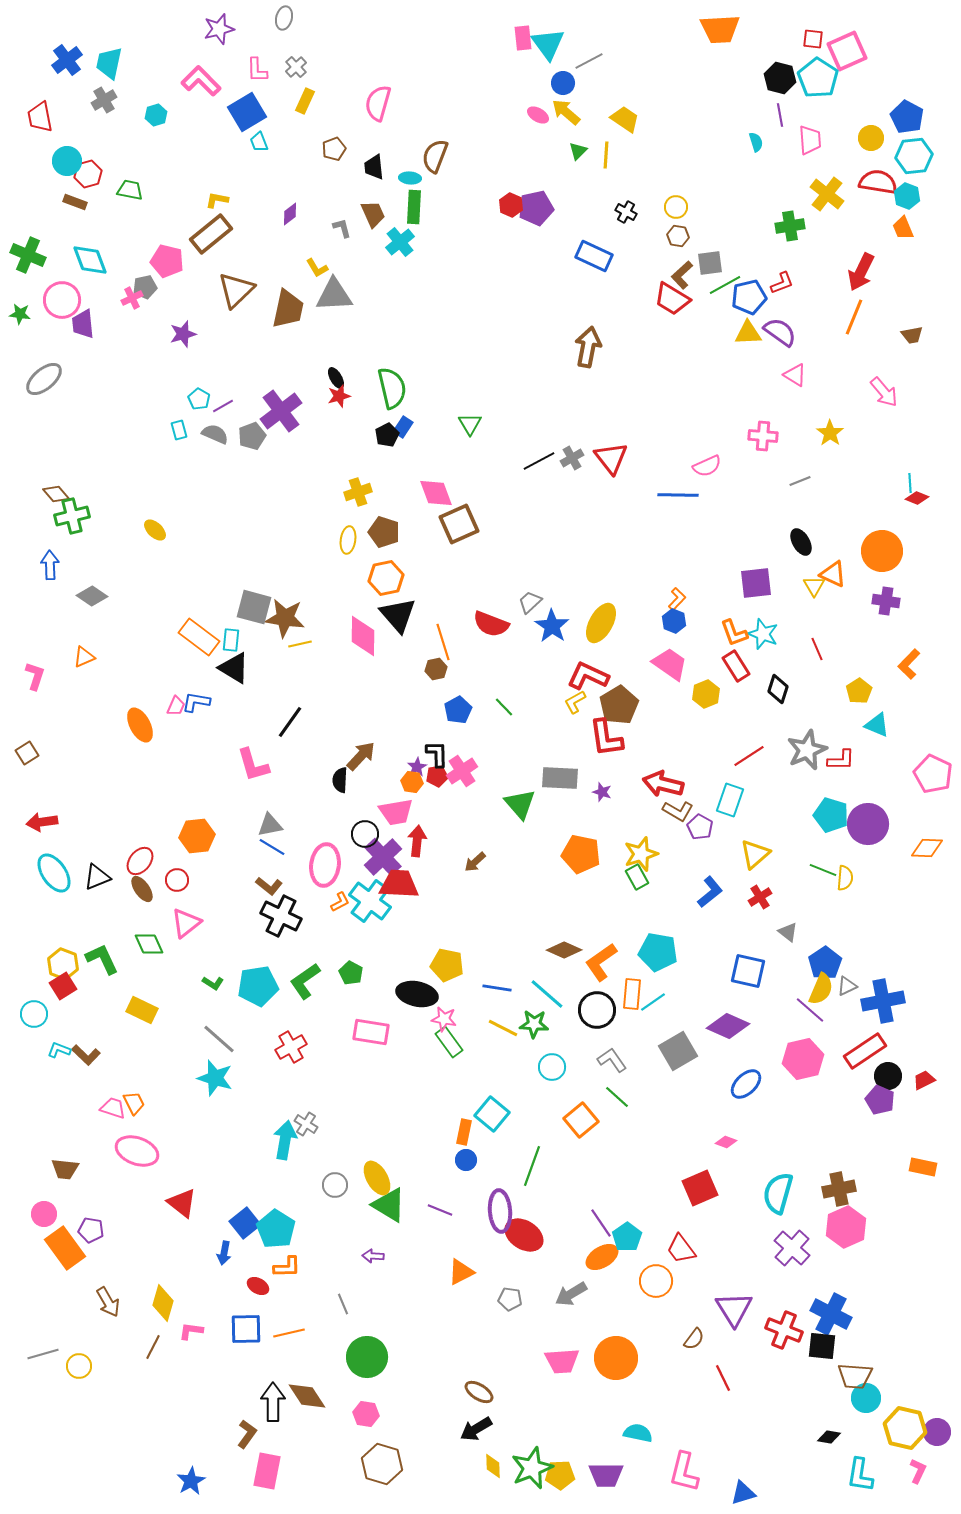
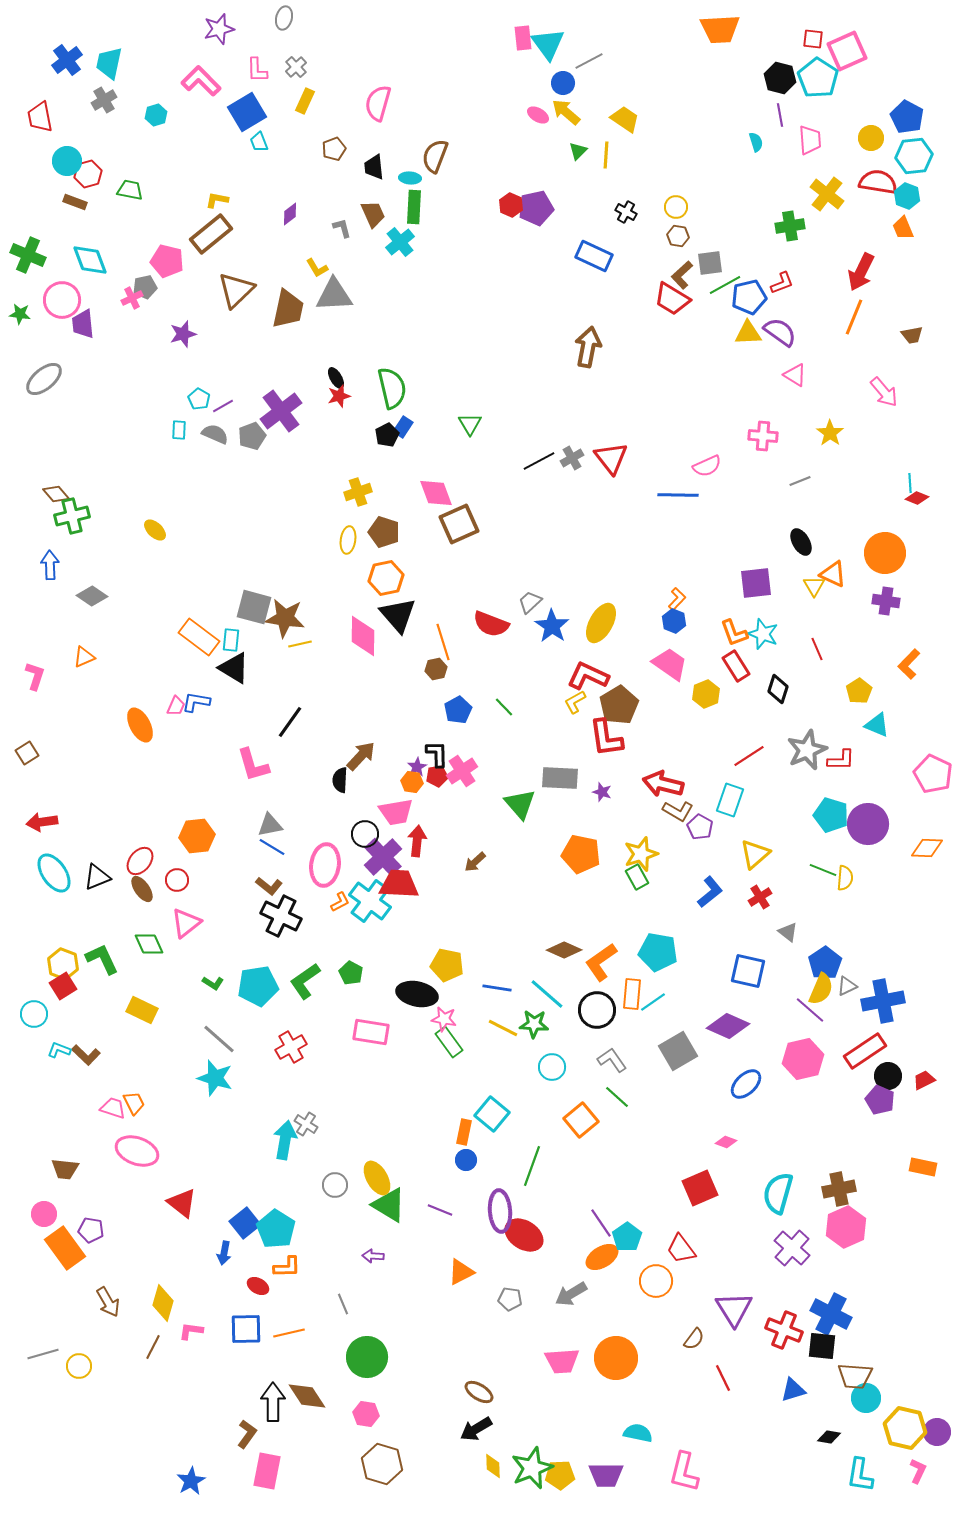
cyan rectangle at (179, 430): rotated 18 degrees clockwise
orange circle at (882, 551): moved 3 px right, 2 px down
blue triangle at (743, 1493): moved 50 px right, 103 px up
